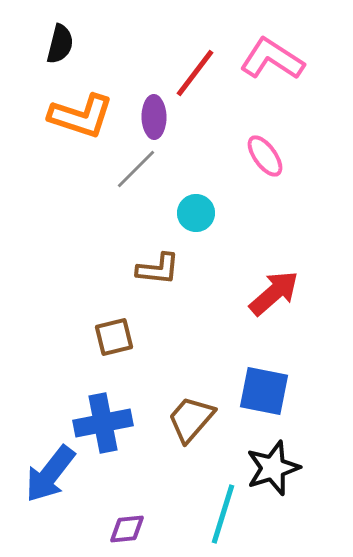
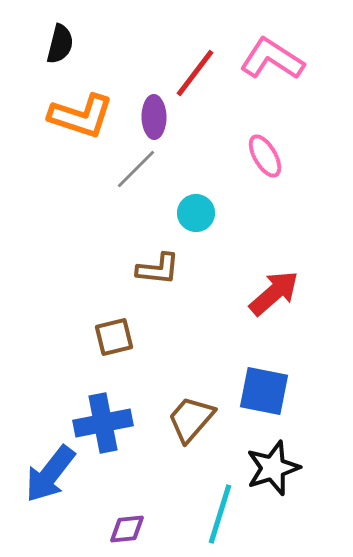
pink ellipse: rotated 6 degrees clockwise
cyan line: moved 3 px left
